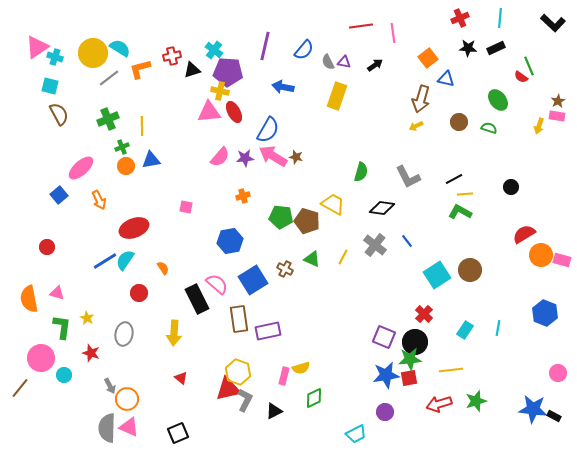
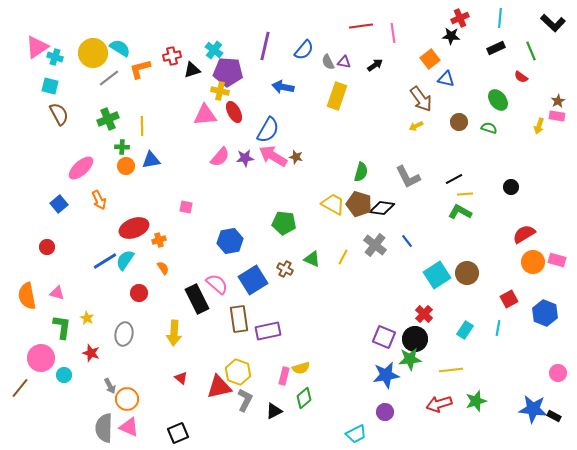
black star at (468, 48): moved 17 px left, 12 px up
orange square at (428, 58): moved 2 px right, 1 px down
green line at (529, 66): moved 2 px right, 15 px up
brown arrow at (421, 99): rotated 52 degrees counterclockwise
pink triangle at (209, 112): moved 4 px left, 3 px down
green cross at (122, 147): rotated 24 degrees clockwise
blue square at (59, 195): moved 9 px down
orange cross at (243, 196): moved 84 px left, 44 px down
green pentagon at (281, 217): moved 3 px right, 6 px down
brown pentagon at (307, 221): moved 52 px right, 17 px up
orange circle at (541, 255): moved 8 px left, 7 px down
pink rectangle at (562, 260): moved 5 px left
brown circle at (470, 270): moved 3 px left, 3 px down
orange semicircle at (29, 299): moved 2 px left, 3 px up
black circle at (415, 342): moved 3 px up
red square at (409, 378): moved 100 px right, 79 px up; rotated 18 degrees counterclockwise
red triangle at (228, 389): moved 9 px left, 2 px up
green diamond at (314, 398): moved 10 px left; rotated 15 degrees counterclockwise
gray semicircle at (107, 428): moved 3 px left
